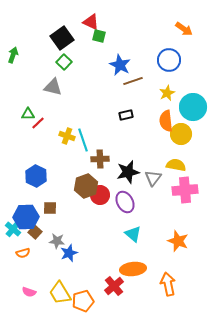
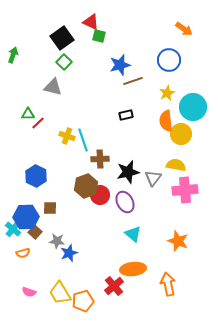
blue star at (120, 65): rotated 30 degrees clockwise
